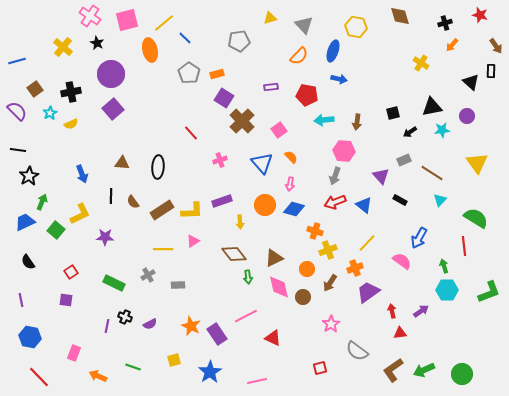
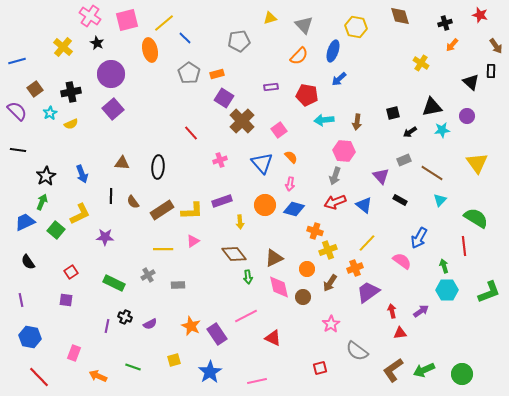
blue arrow at (339, 79): rotated 126 degrees clockwise
black star at (29, 176): moved 17 px right
